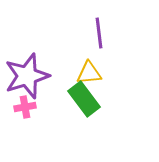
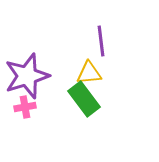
purple line: moved 2 px right, 8 px down
